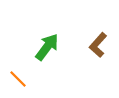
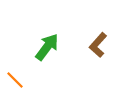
orange line: moved 3 px left, 1 px down
